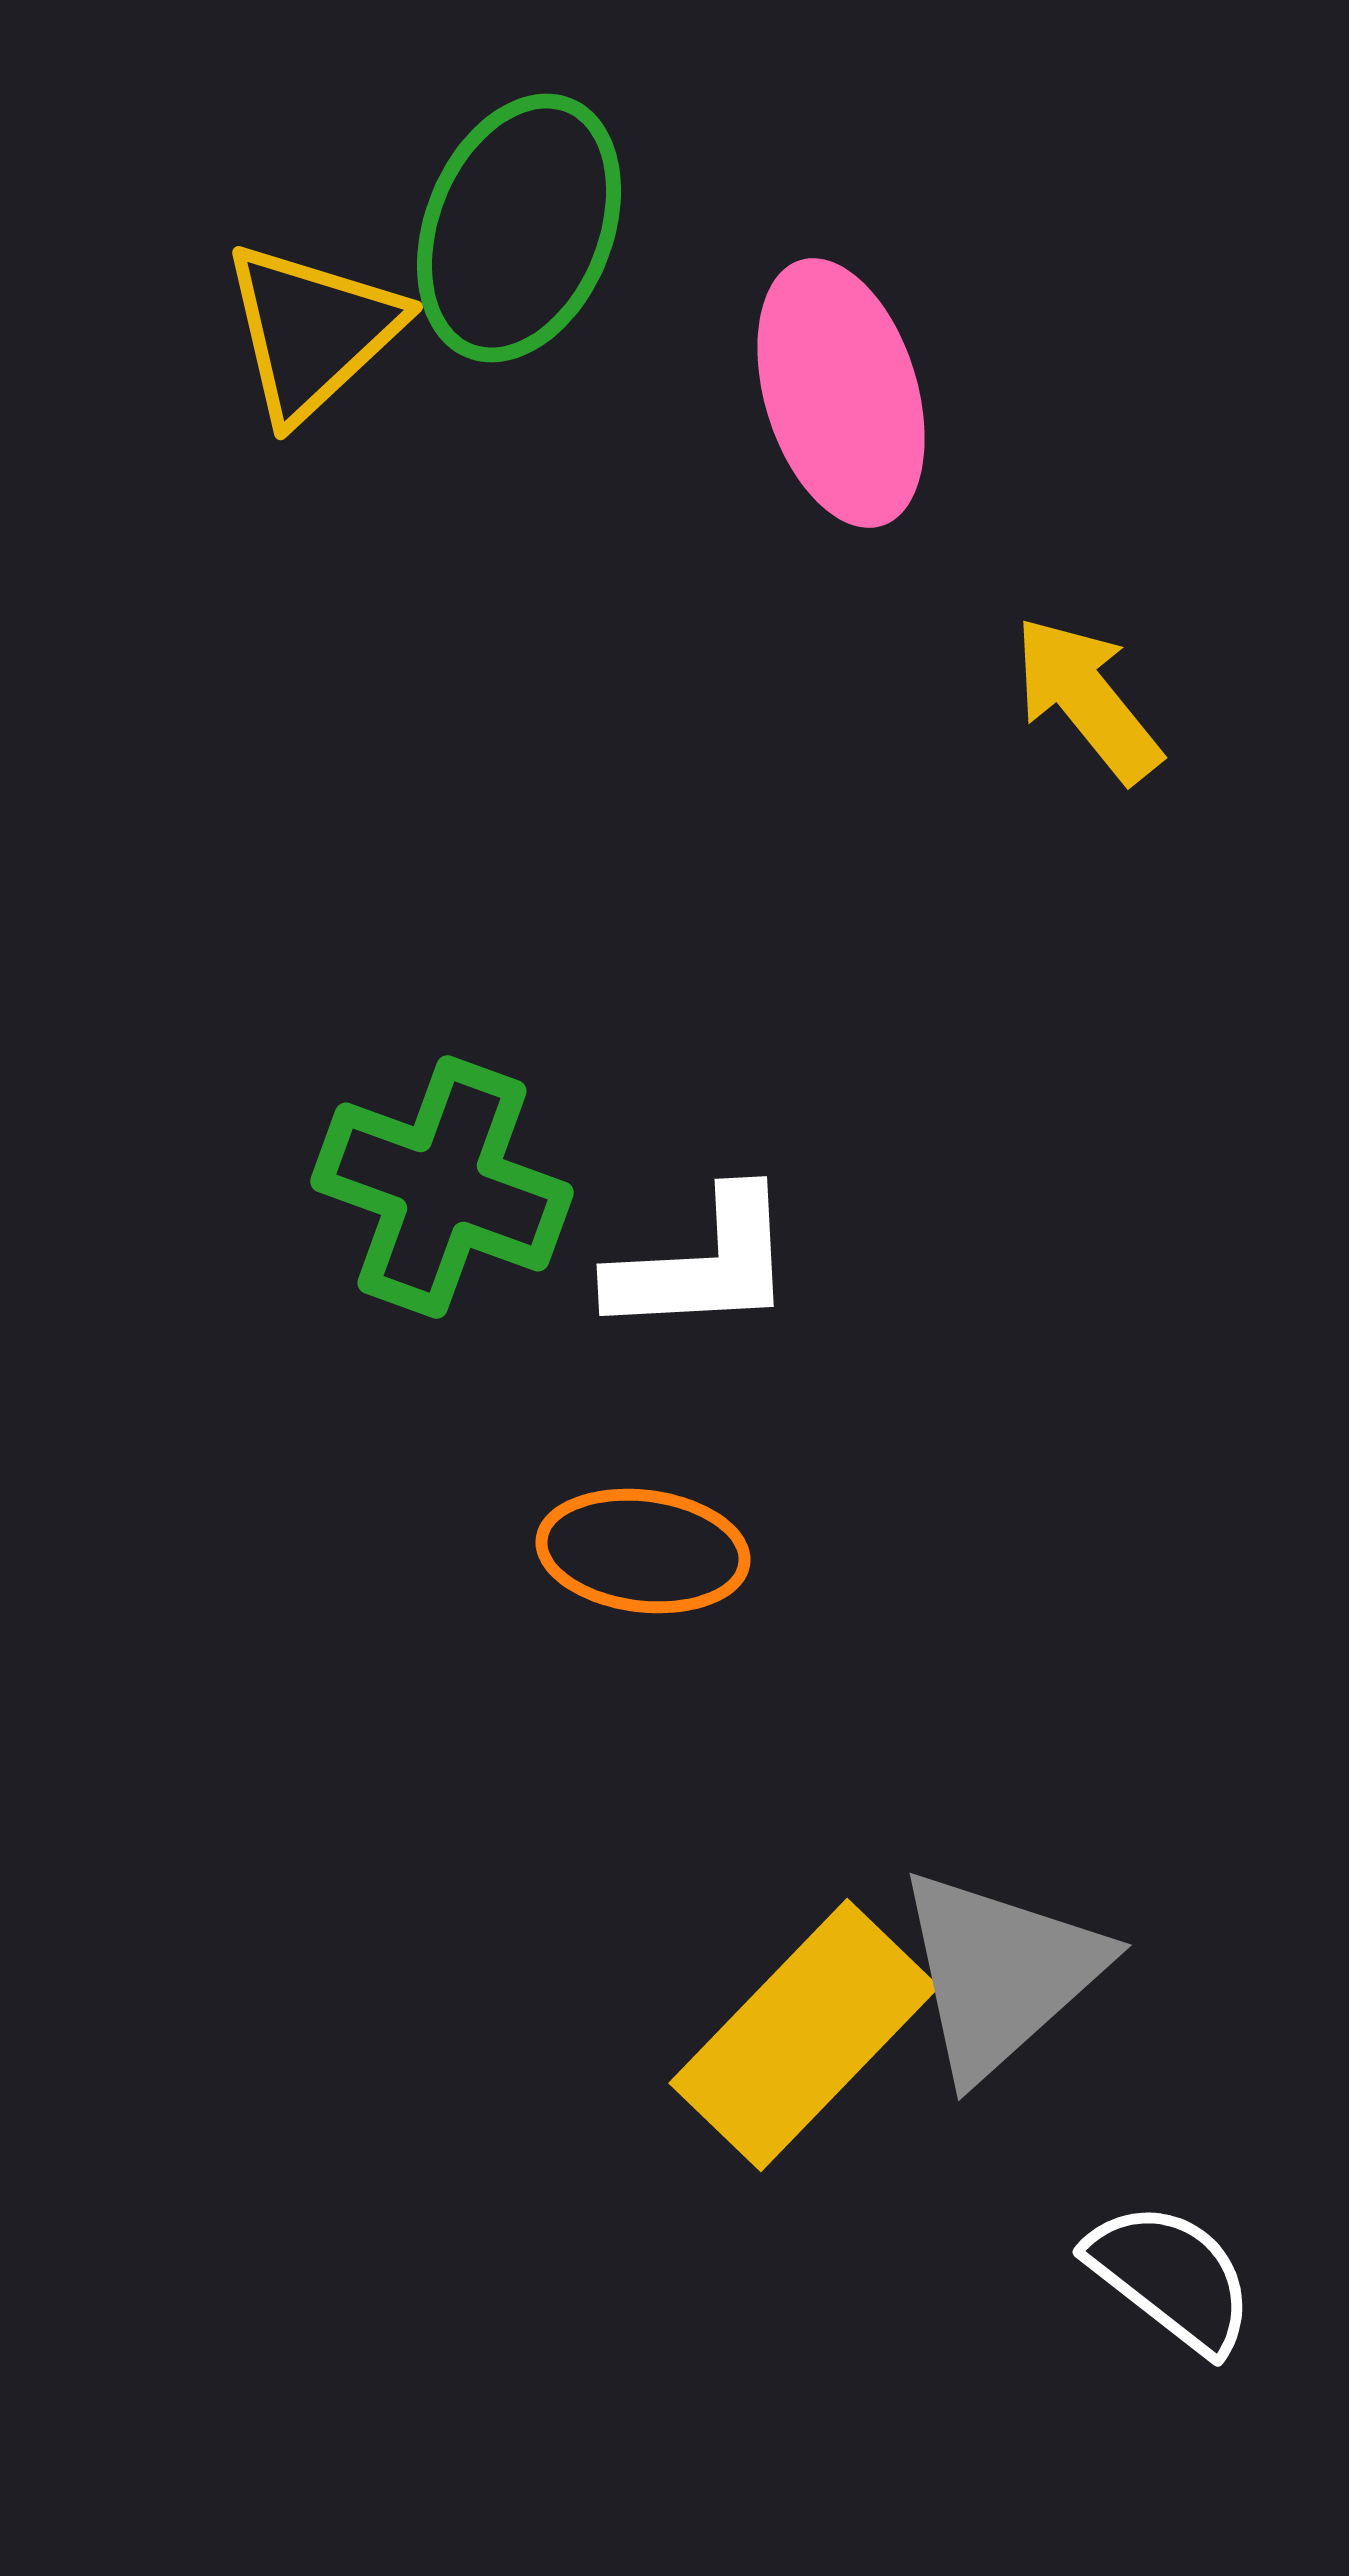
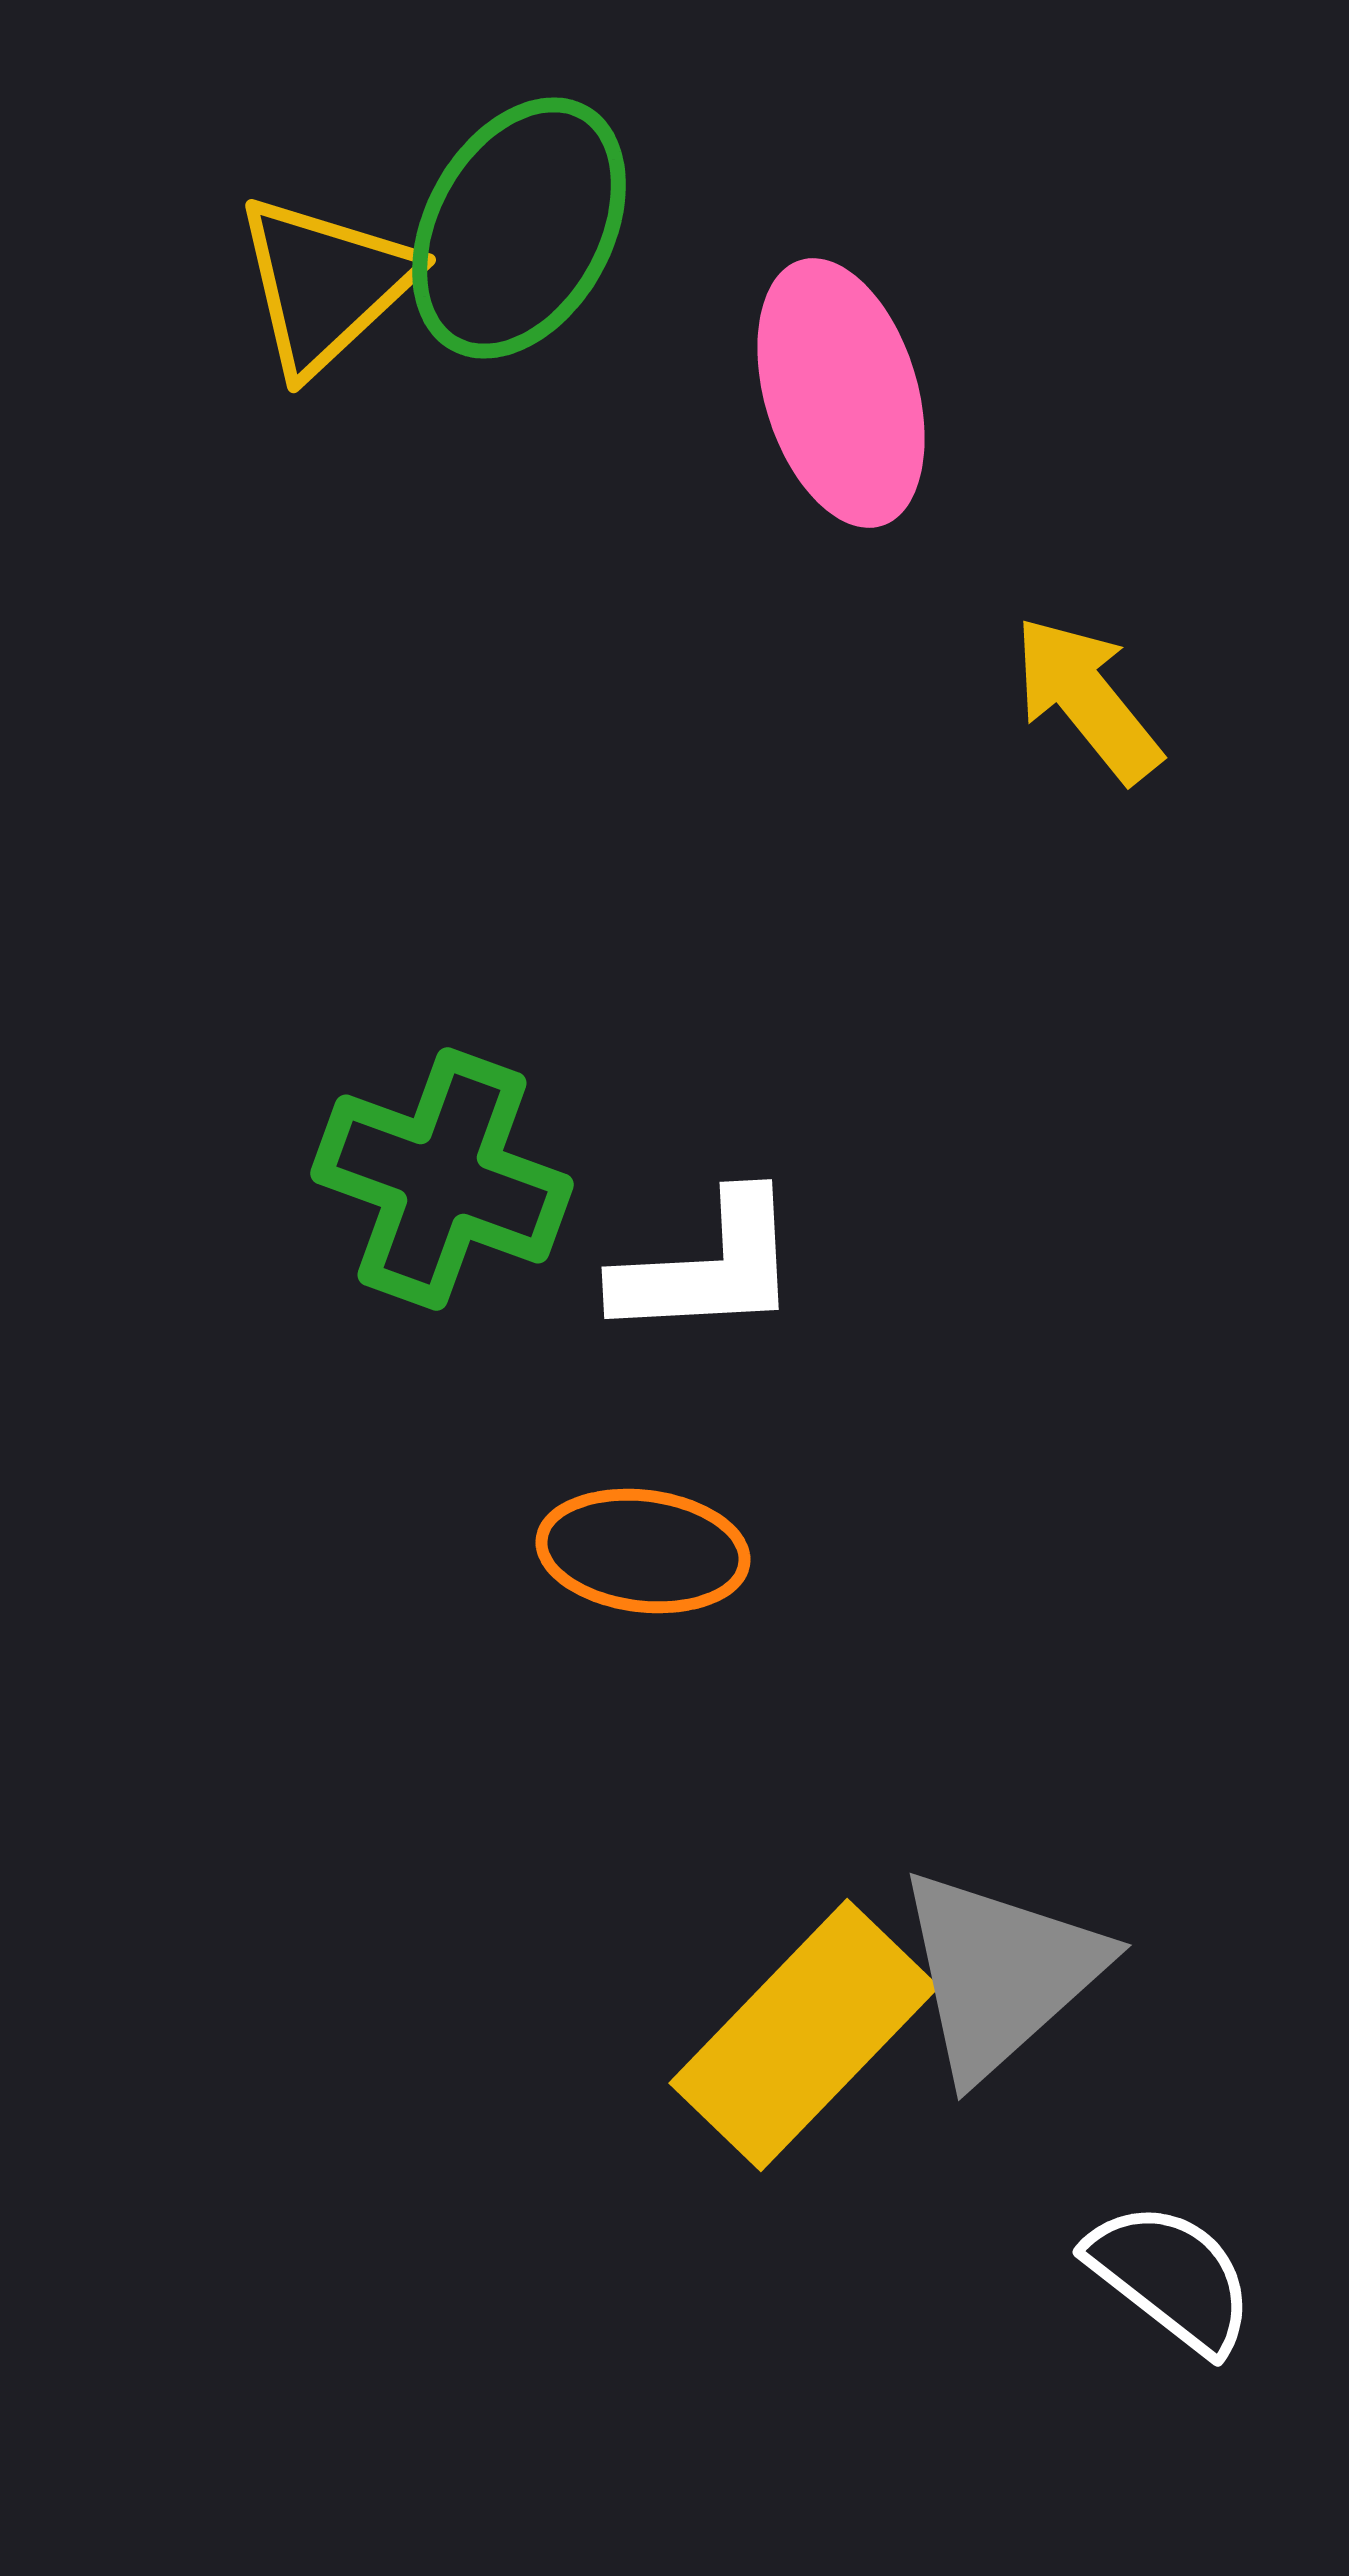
green ellipse: rotated 7 degrees clockwise
yellow triangle: moved 13 px right, 47 px up
green cross: moved 8 px up
white L-shape: moved 5 px right, 3 px down
